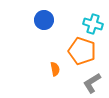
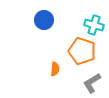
cyan cross: moved 1 px right, 1 px down
orange semicircle: rotated 16 degrees clockwise
